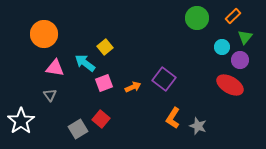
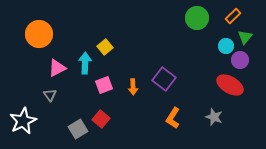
orange circle: moved 5 px left
cyan circle: moved 4 px right, 1 px up
cyan arrow: rotated 55 degrees clockwise
pink triangle: moved 2 px right; rotated 36 degrees counterclockwise
pink square: moved 2 px down
orange arrow: rotated 112 degrees clockwise
white star: moved 2 px right; rotated 8 degrees clockwise
gray star: moved 16 px right, 9 px up
